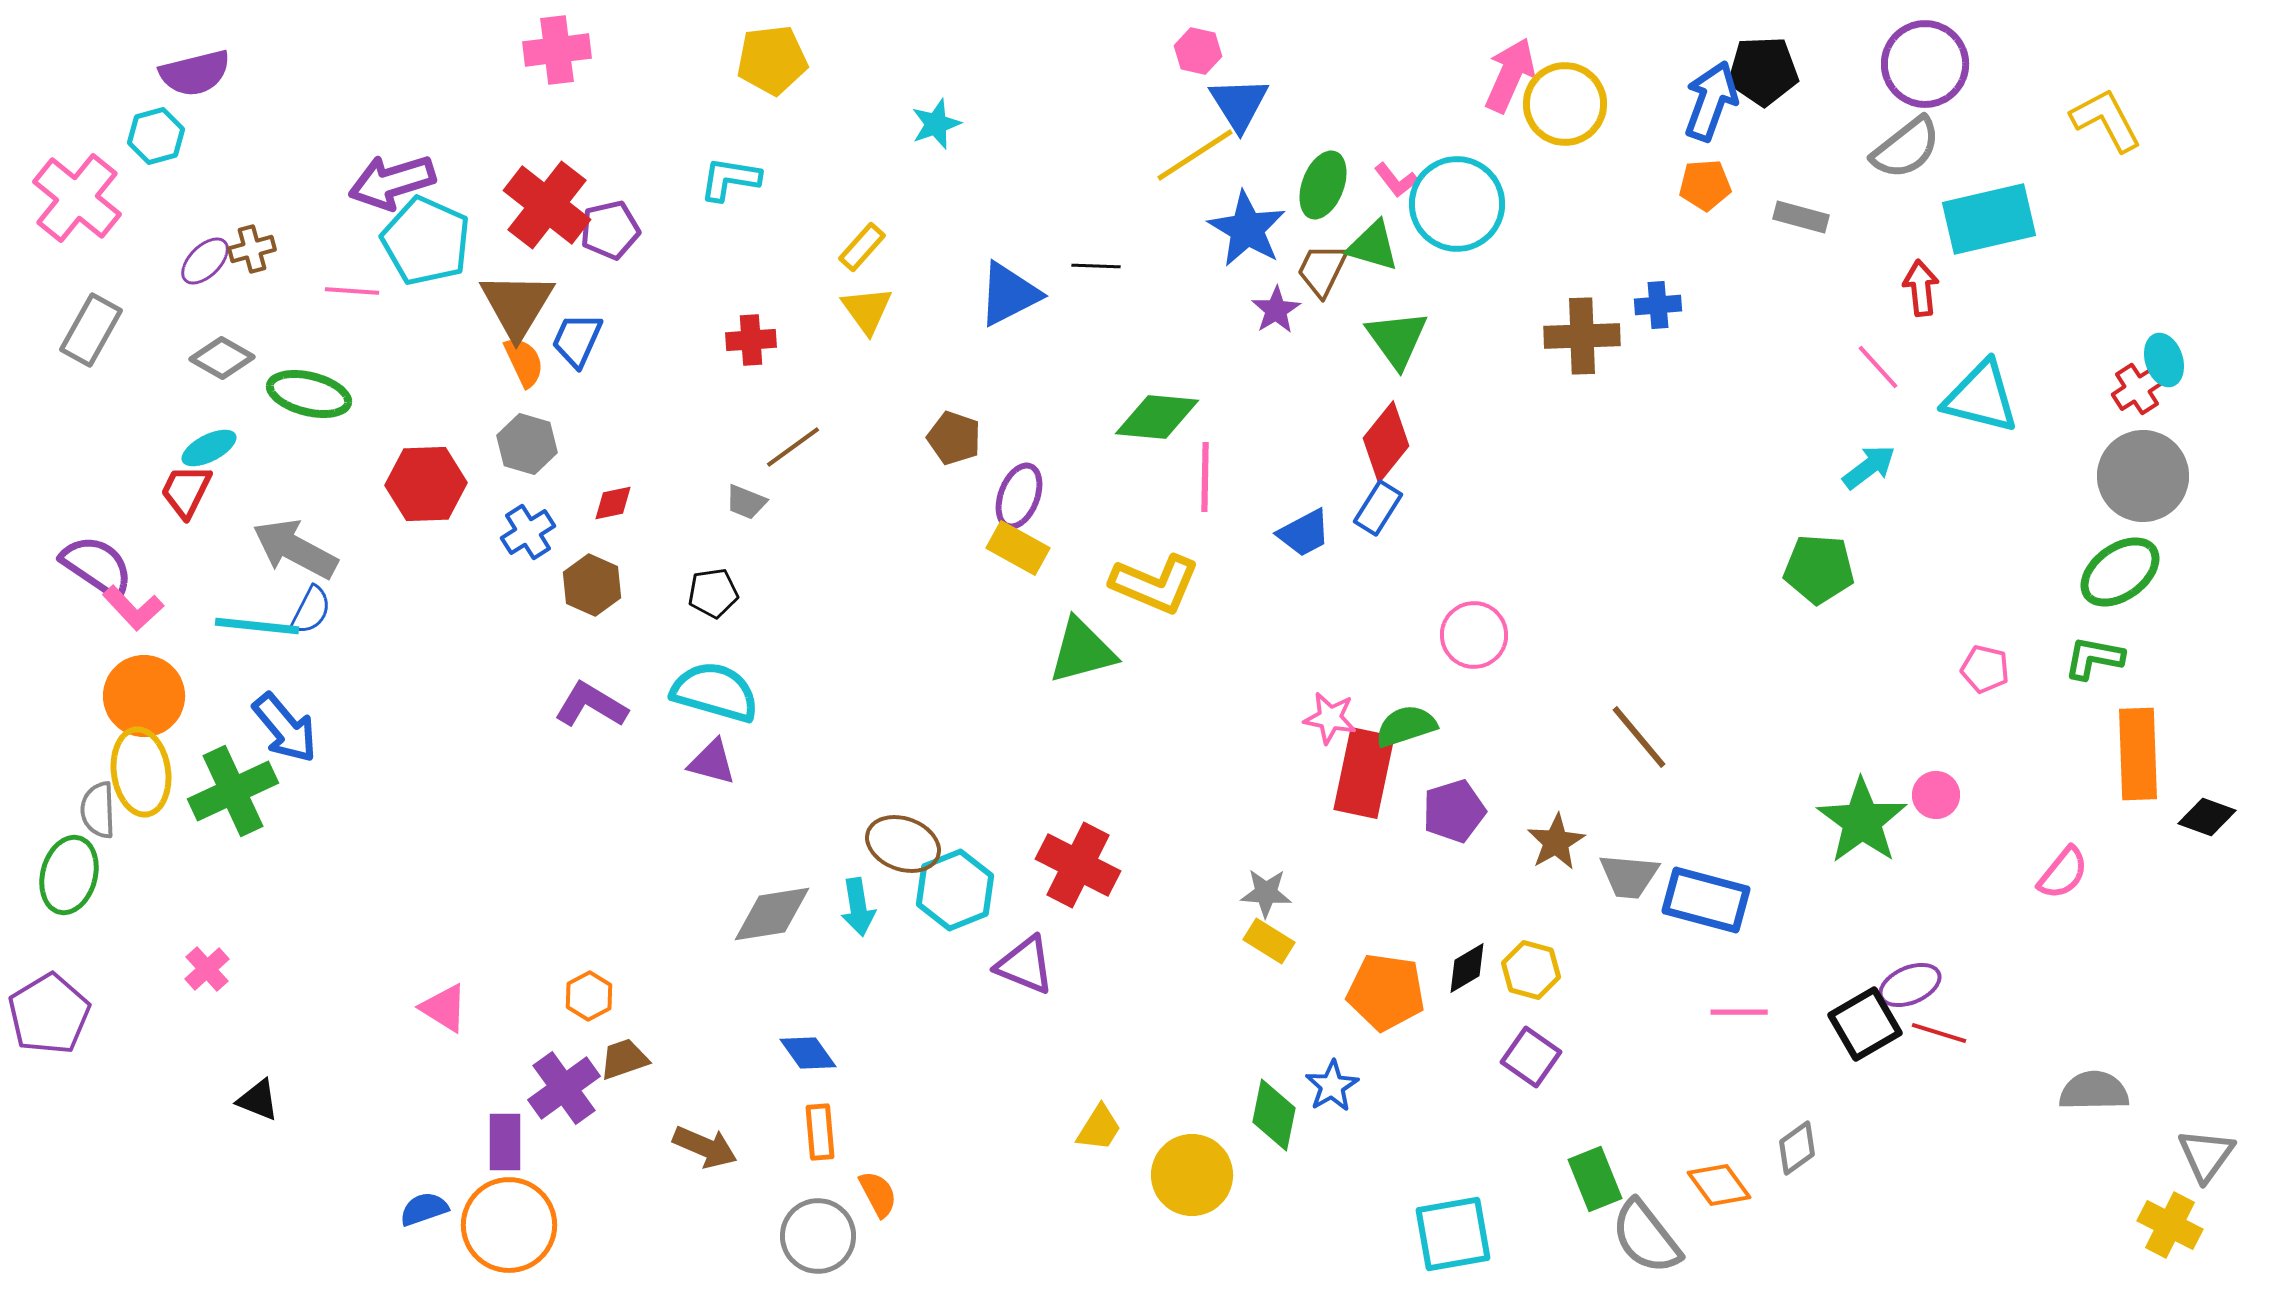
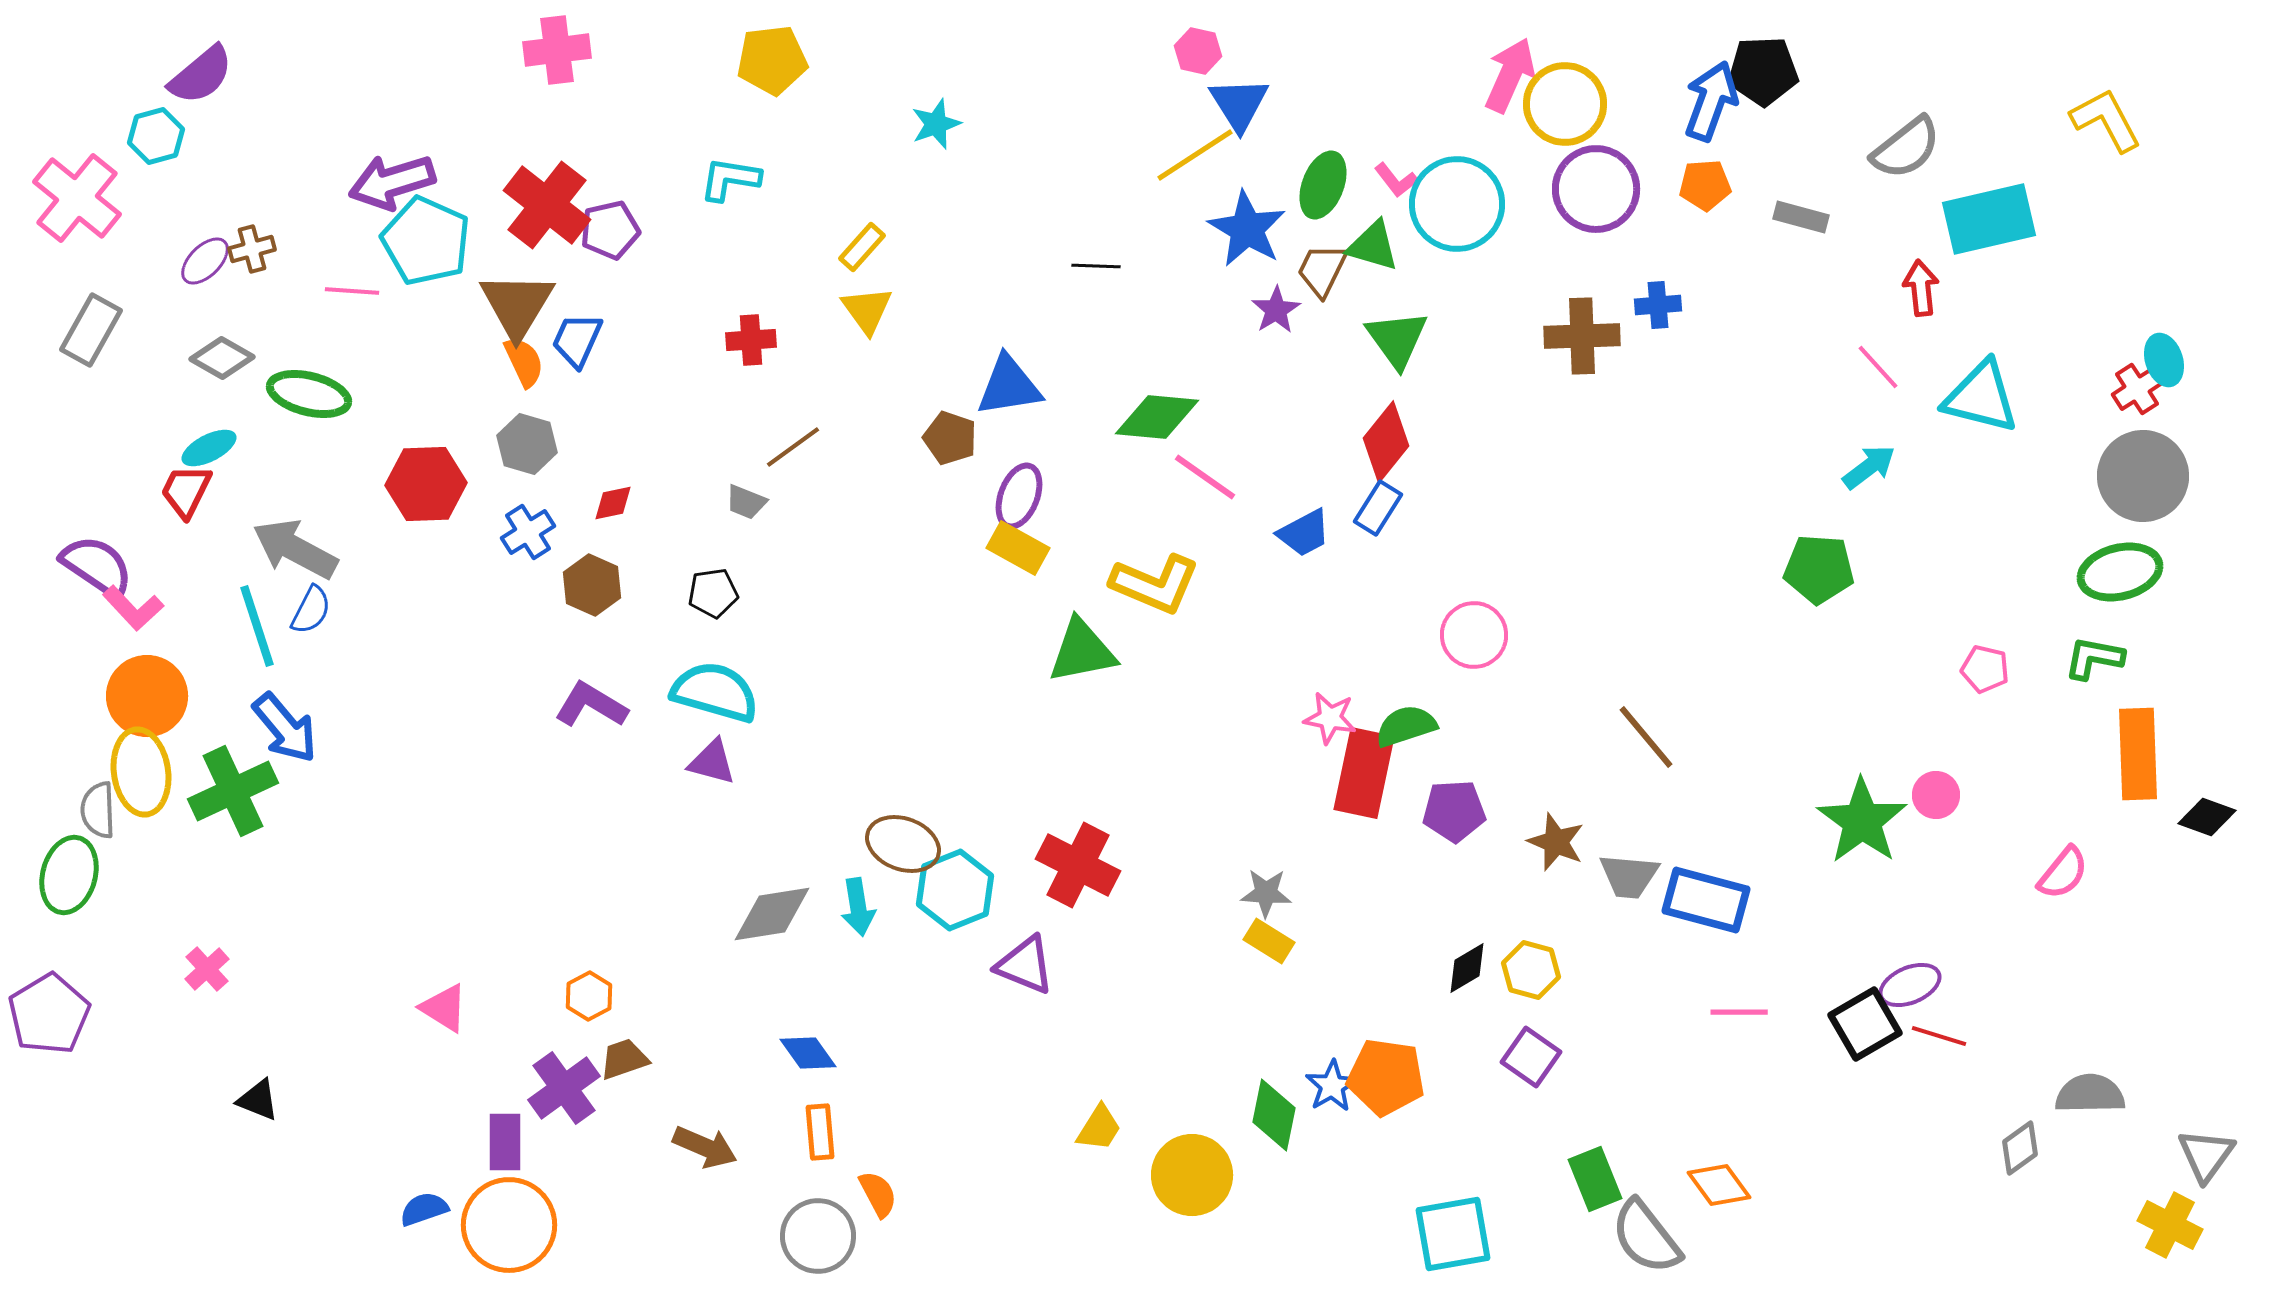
purple circle at (1925, 64): moved 329 px left, 125 px down
purple semicircle at (195, 73): moved 6 px right, 2 px down; rotated 26 degrees counterclockwise
blue triangle at (1009, 294): moved 92 px down; rotated 18 degrees clockwise
brown pentagon at (954, 438): moved 4 px left
pink line at (1205, 477): rotated 56 degrees counterclockwise
green ellipse at (2120, 572): rotated 22 degrees clockwise
cyan line at (257, 626): rotated 66 degrees clockwise
green triangle at (1082, 651): rotated 4 degrees clockwise
orange circle at (144, 696): moved 3 px right
brown line at (1639, 737): moved 7 px right
purple pentagon at (1454, 811): rotated 14 degrees clockwise
brown star at (1556, 842): rotated 20 degrees counterclockwise
orange pentagon at (1386, 992): moved 85 px down
red line at (1939, 1033): moved 3 px down
gray semicircle at (2094, 1091): moved 4 px left, 3 px down
gray diamond at (1797, 1148): moved 223 px right
